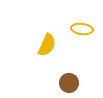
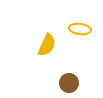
yellow ellipse: moved 2 px left
